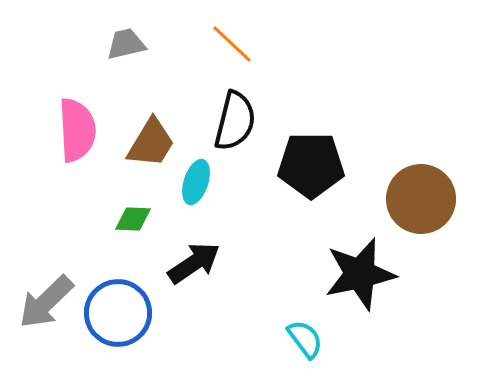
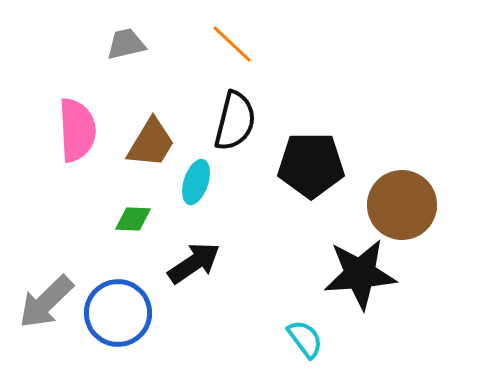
brown circle: moved 19 px left, 6 px down
black star: rotated 8 degrees clockwise
